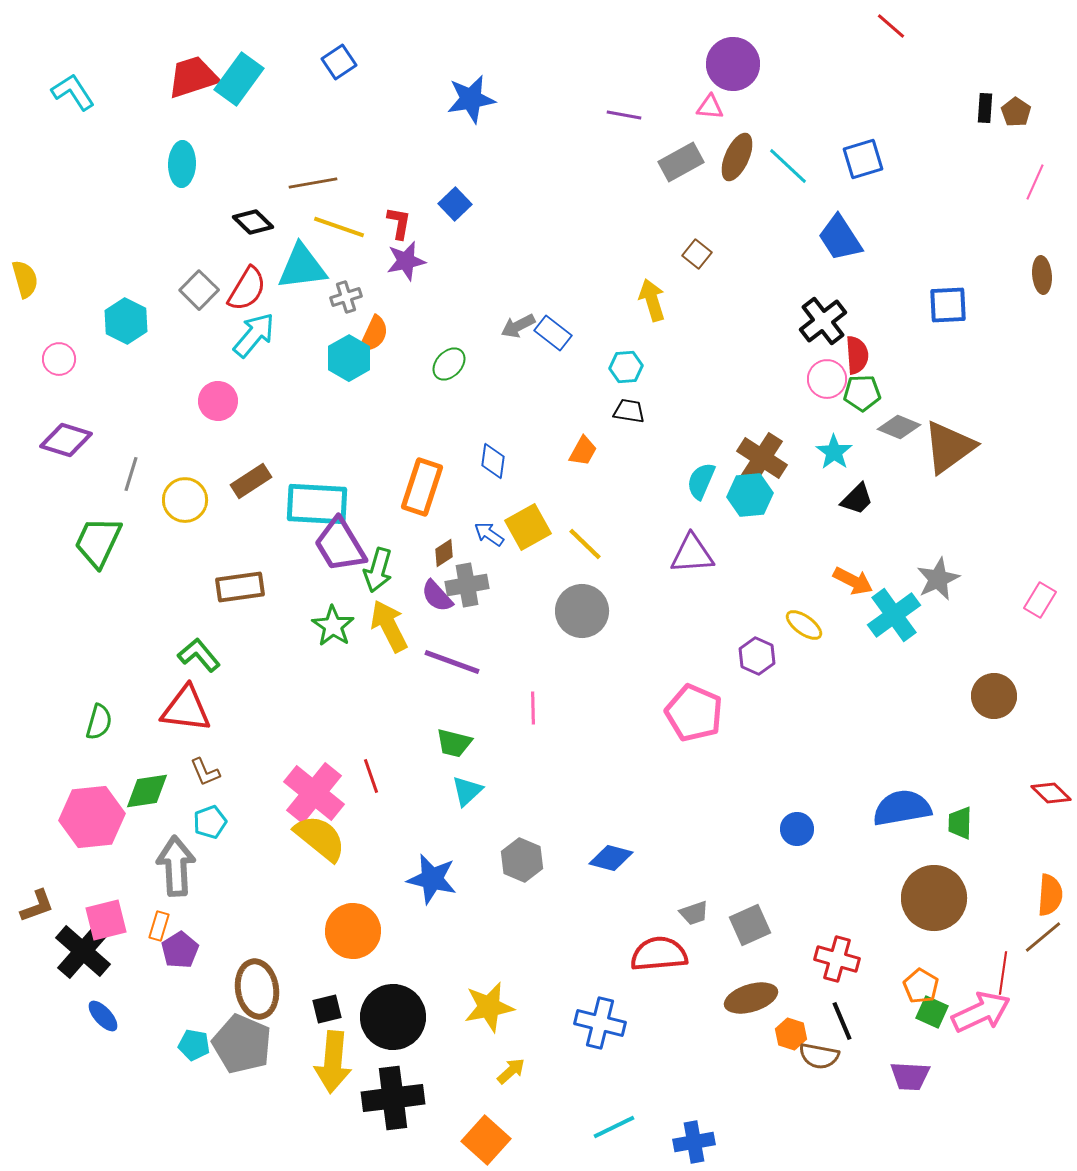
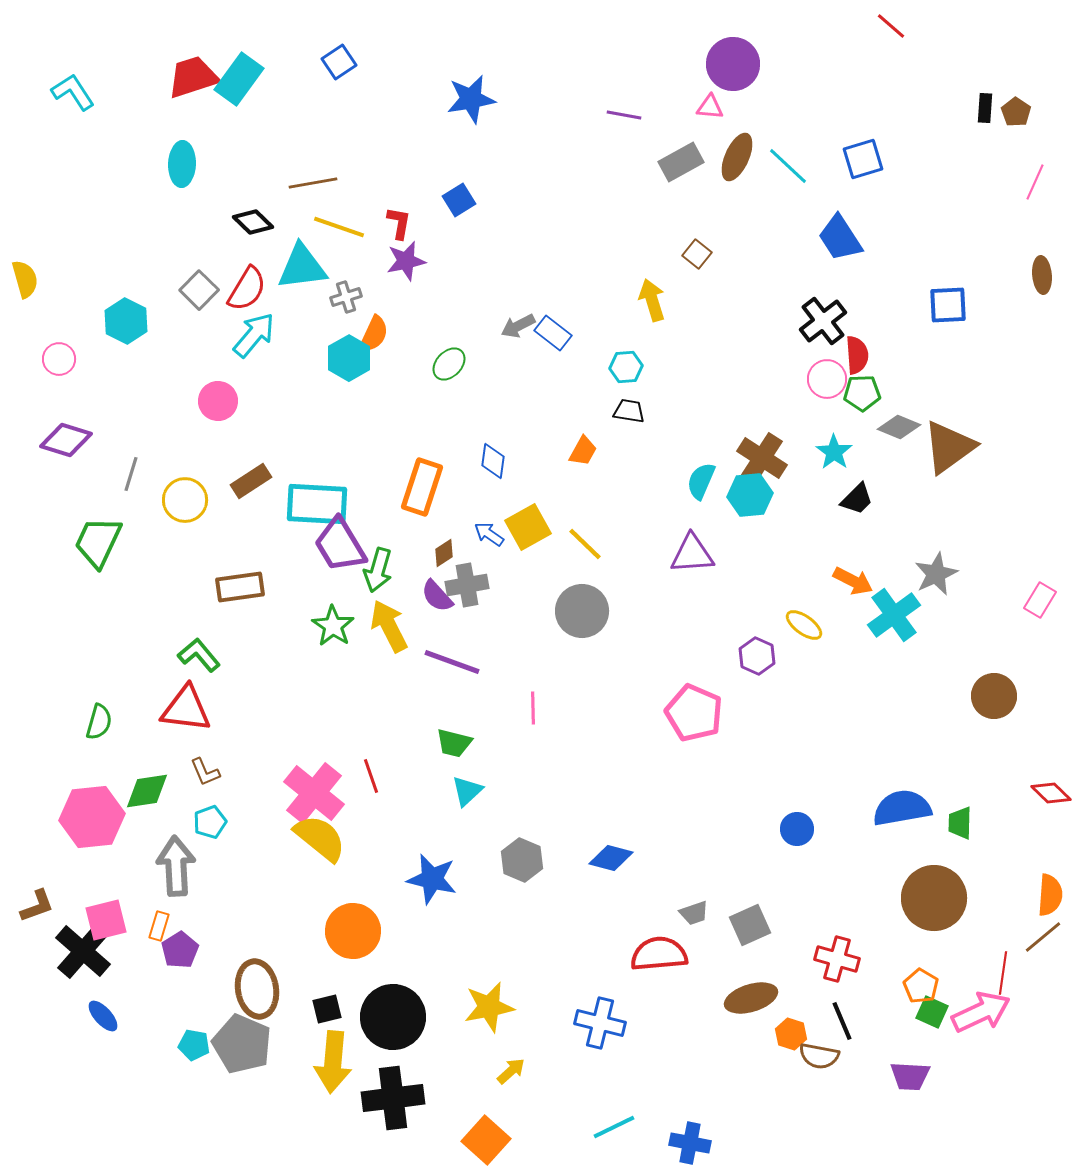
blue square at (455, 204): moved 4 px right, 4 px up; rotated 12 degrees clockwise
gray star at (938, 579): moved 2 px left, 5 px up
blue cross at (694, 1142): moved 4 px left, 1 px down; rotated 21 degrees clockwise
